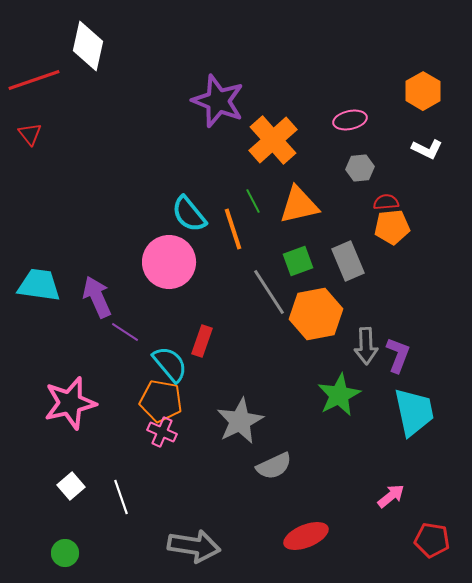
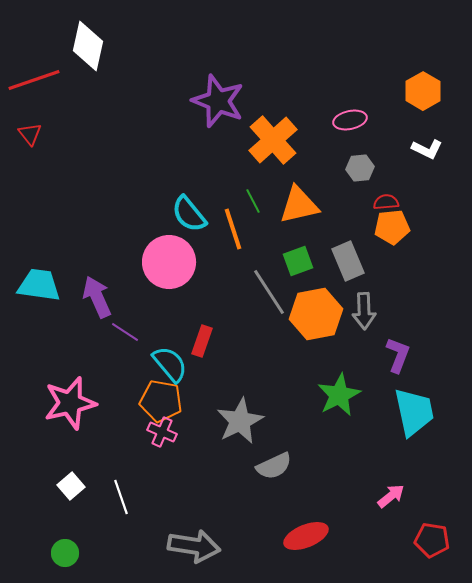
gray arrow at (366, 346): moved 2 px left, 35 px up
